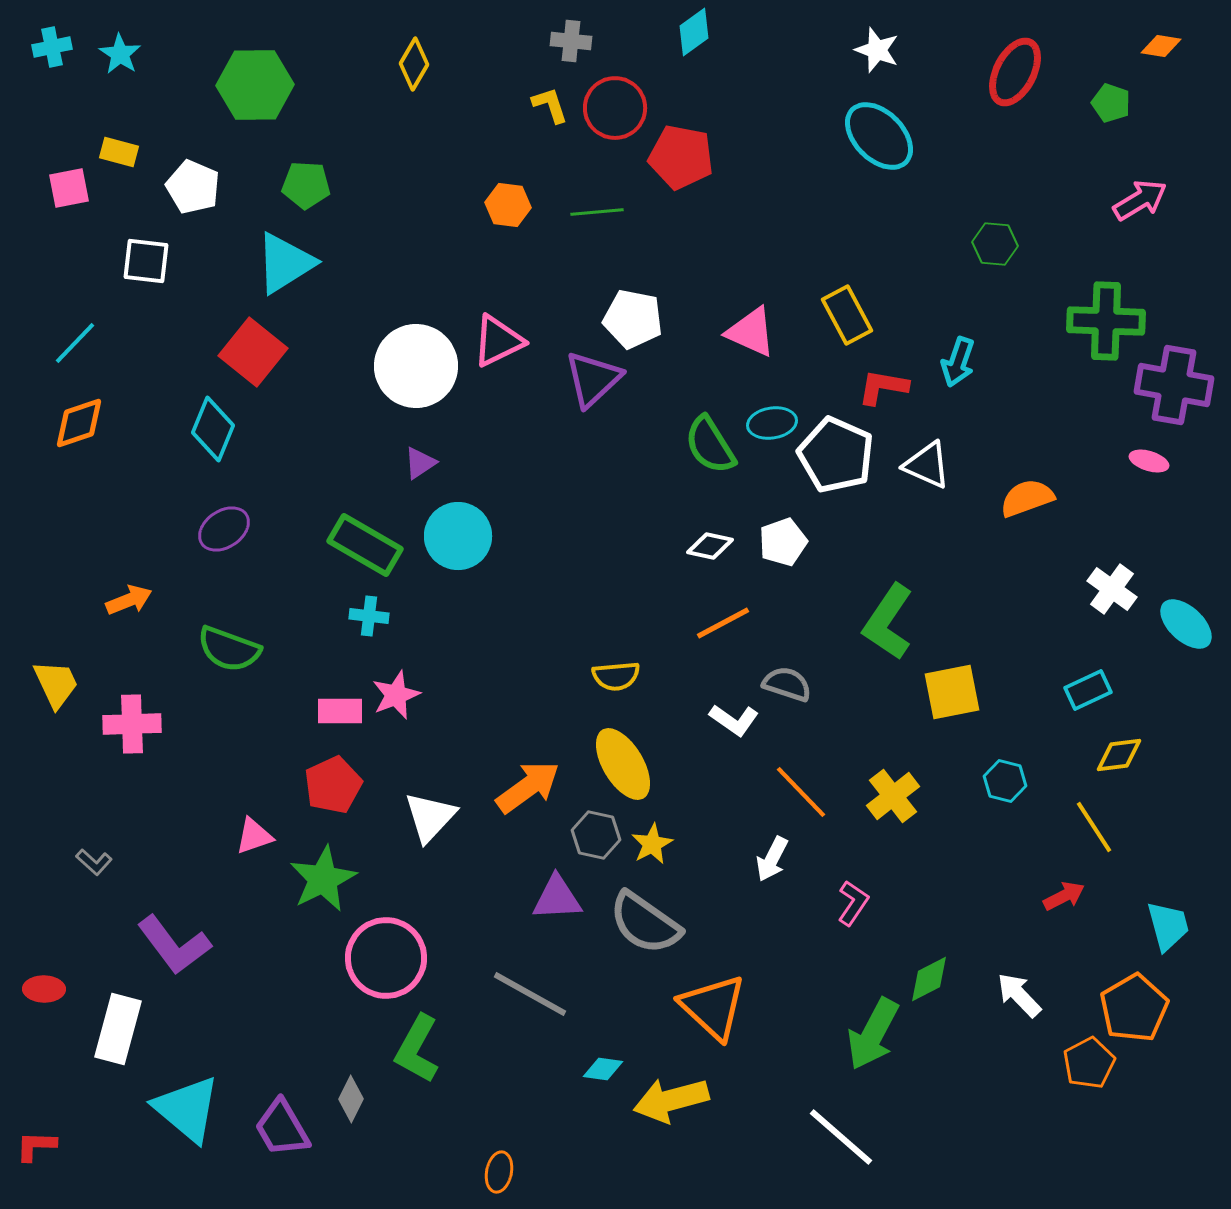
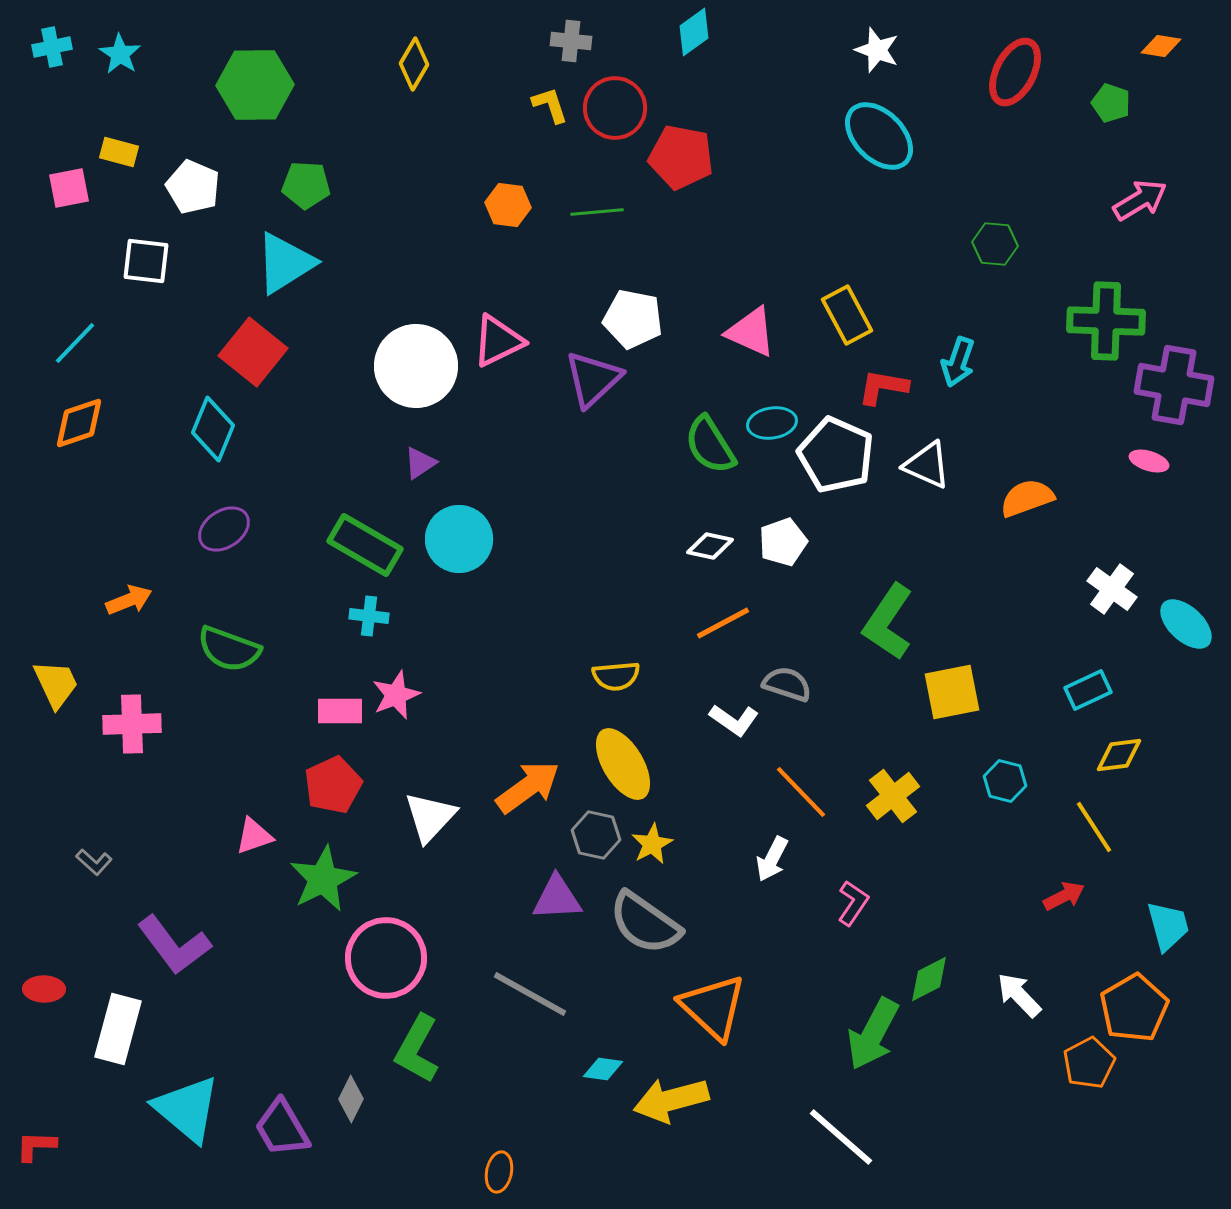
cyan circle at (458, 536): moved 1 px right, 3 px down
